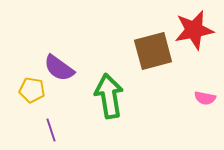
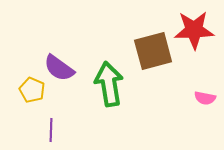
red star: rotated 9 degrees clockwise
yellow pentagon: rotated 15 degrees clockwise
green arrow: moved 12 px up
purple line: rotated 20 degrees clockwise
